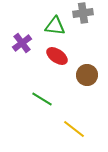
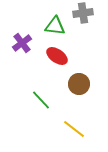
brown circle: moved 8 px left, 9 px down
green line: moved 1 px left, 1 px down; rotated 15 degrees clockwise
